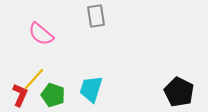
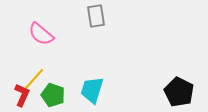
cyan trapezoid: moved 1 px right, 1 px down
red L-shape: moved 2 px right
